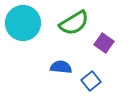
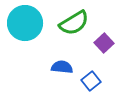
cyan circle: moved 2 px right
purple square: rotated 12 degrees clockwise
blue semicircle: moved 1 px right
